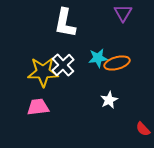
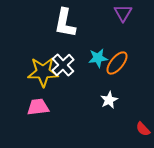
orange ellipse: rotated 35 degrees counterclockwise
